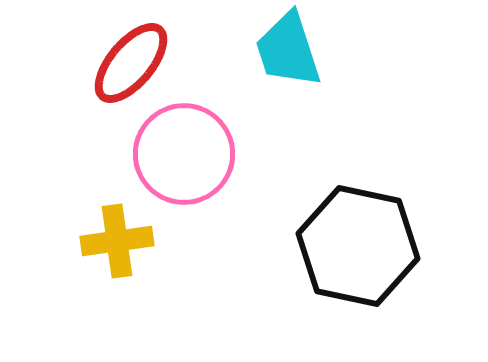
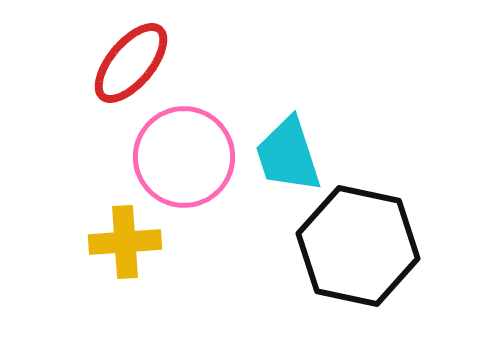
cyan trapezoid: moved 105 px down
pink circle: moved 3 px down
yellow cross: moved 8 px right, 1 px down; rotated 4 degrees clockwise
